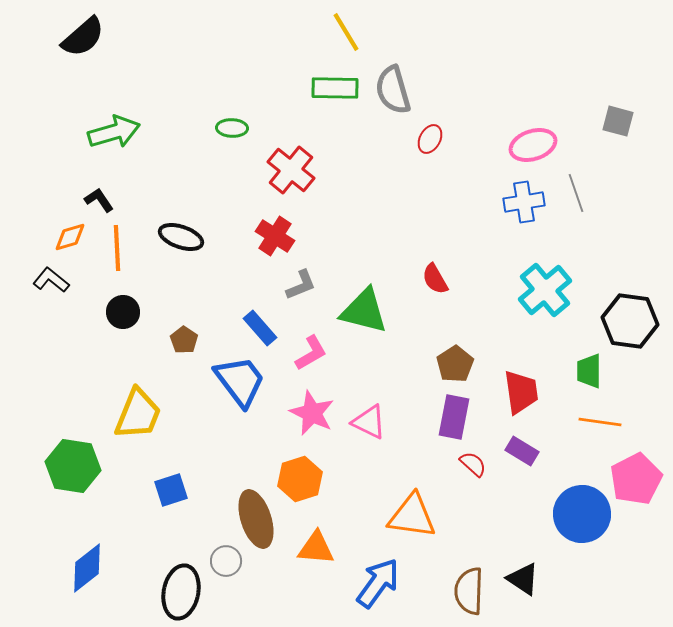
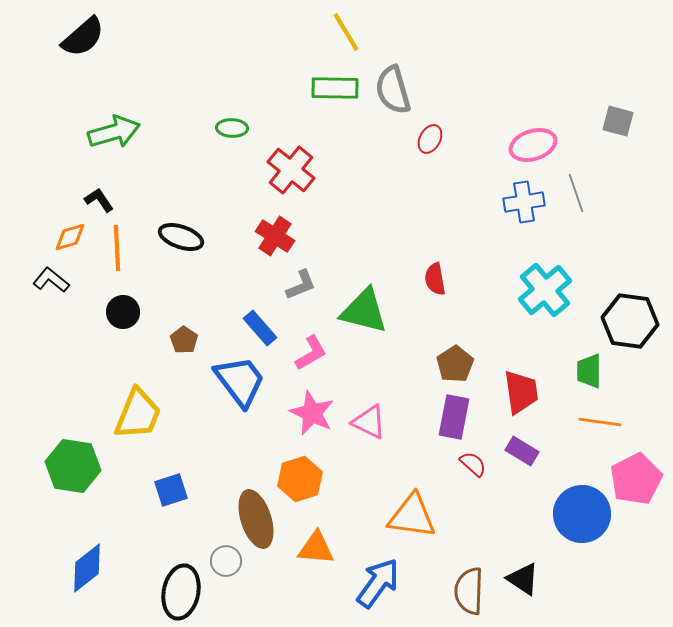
red semicircle at (435, 279): rotated 20 degrees clockwise
